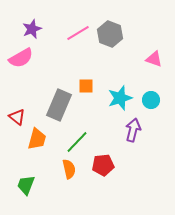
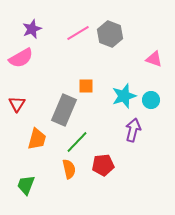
cyan star: moved 4 px right, 2 px up
gray rectangle: moved 5 px right, 5 px down
red triangle: moved 13 px up; rotated 24 degrees clockwise
